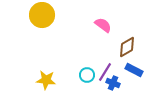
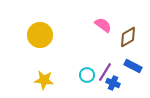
yellow circle: moved 2 px left, 20 px down
brown diamond: moved 1 px right, 10 px up
blue rectangle: moved 1 px left, 4 px up
yellow star: moved 2 px left
